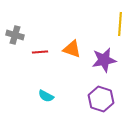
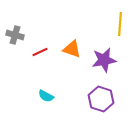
red line: rotated 21 degrees counterclockwise
